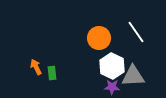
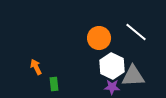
white line: rotated 15 degrees counterclockwise
green rectangle: moved 2 px right, 11 px down
